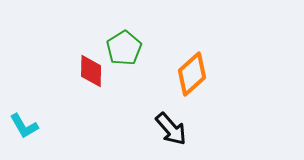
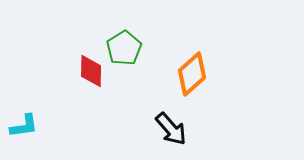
cyan L-shape: rotated 68 degrees counterclockwise
